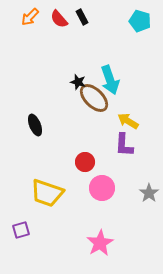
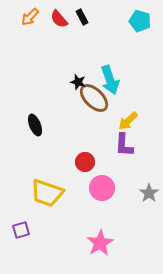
yellow arrow: rotated 75 degrees counterclockwise
